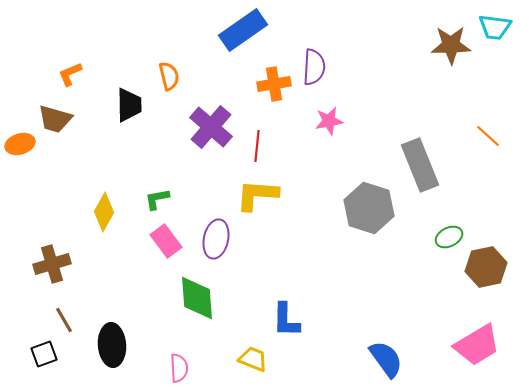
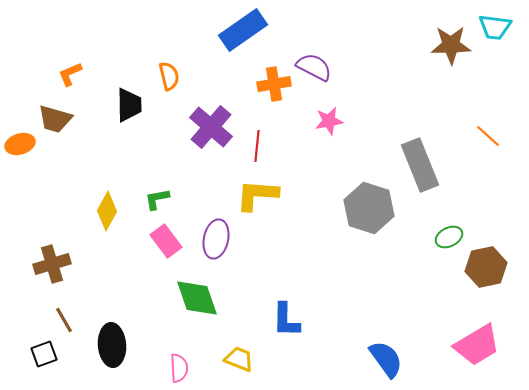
purple semicircle: rotated 66 degrees counterclockwise
yellow diamond: moved 3 px right, 1 px up
green diamond: rotated 15 degrees counterclockwise
yellow trapezoid: moved 14 px left
